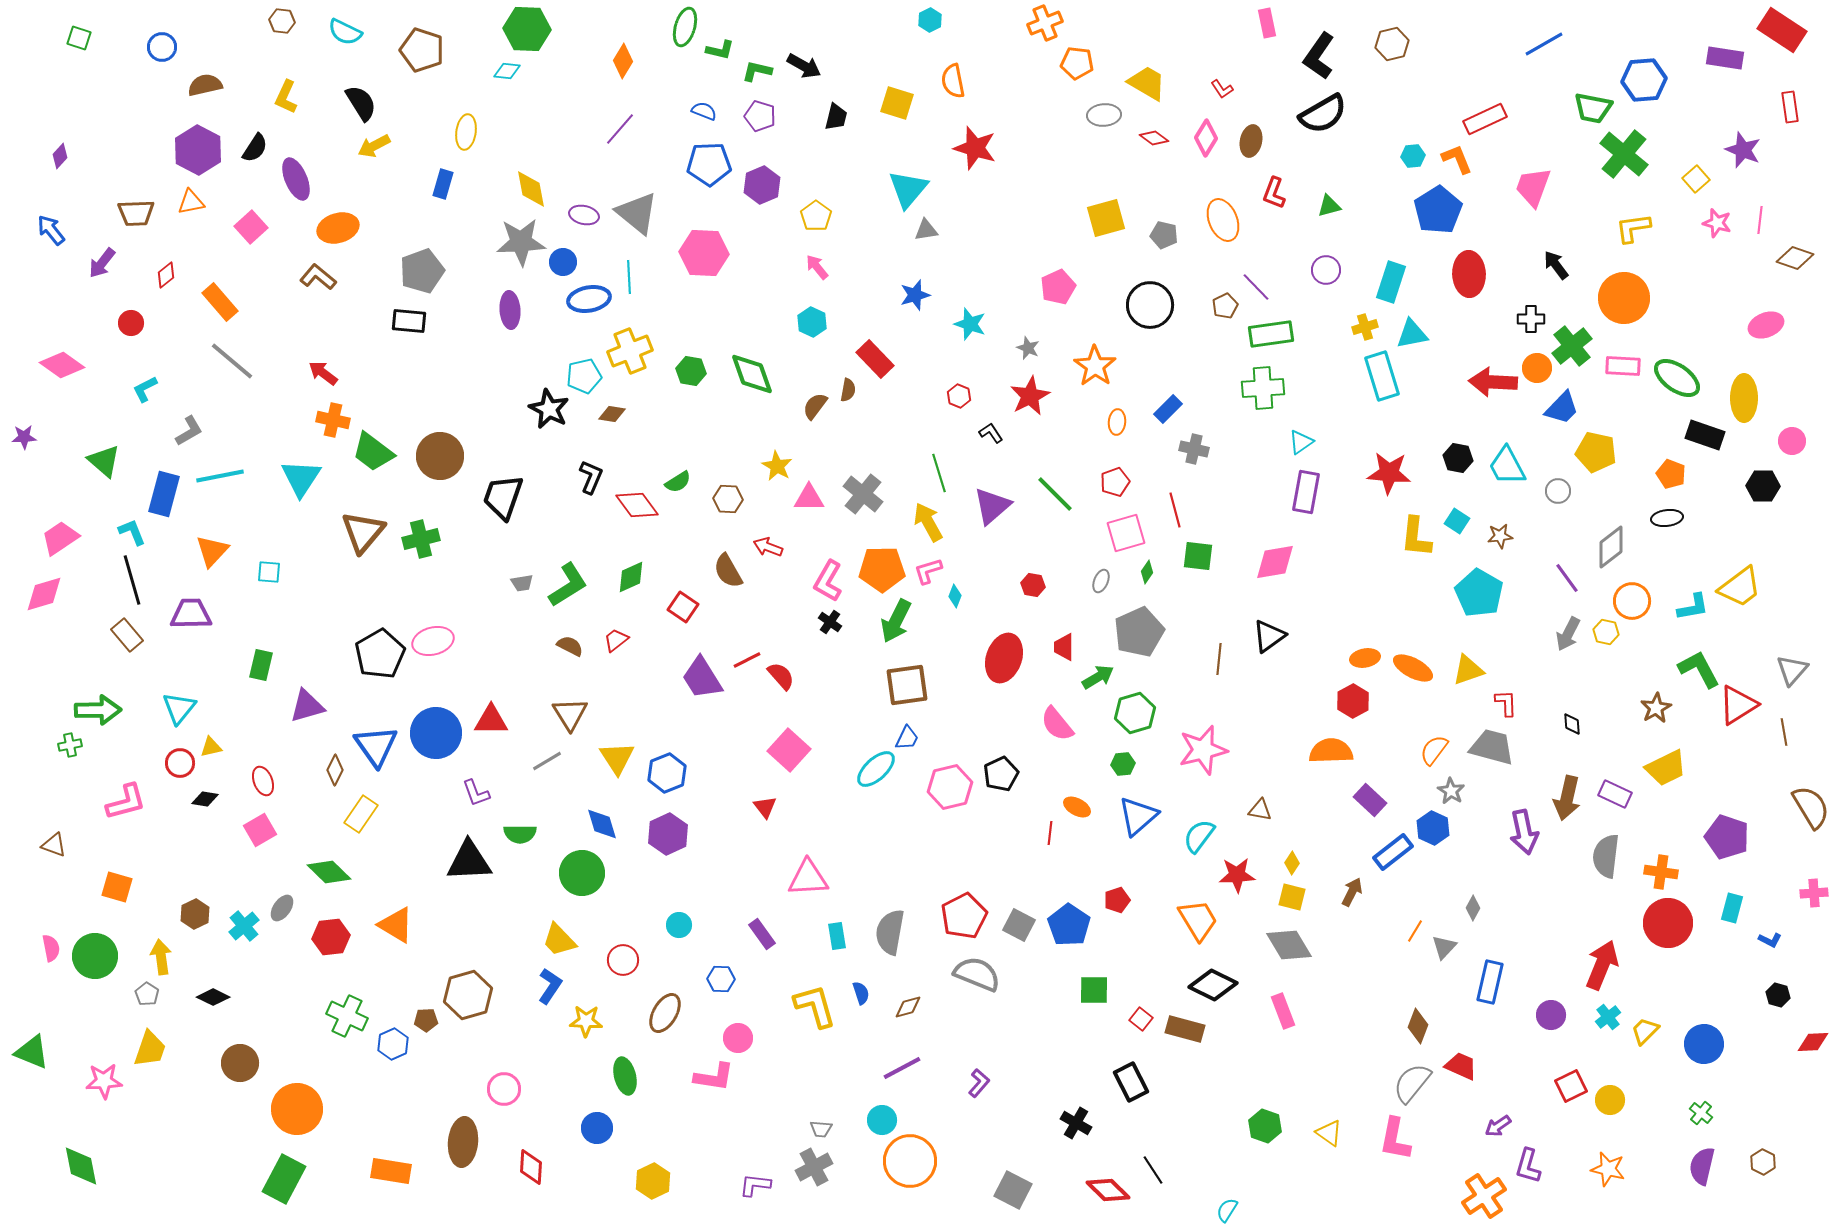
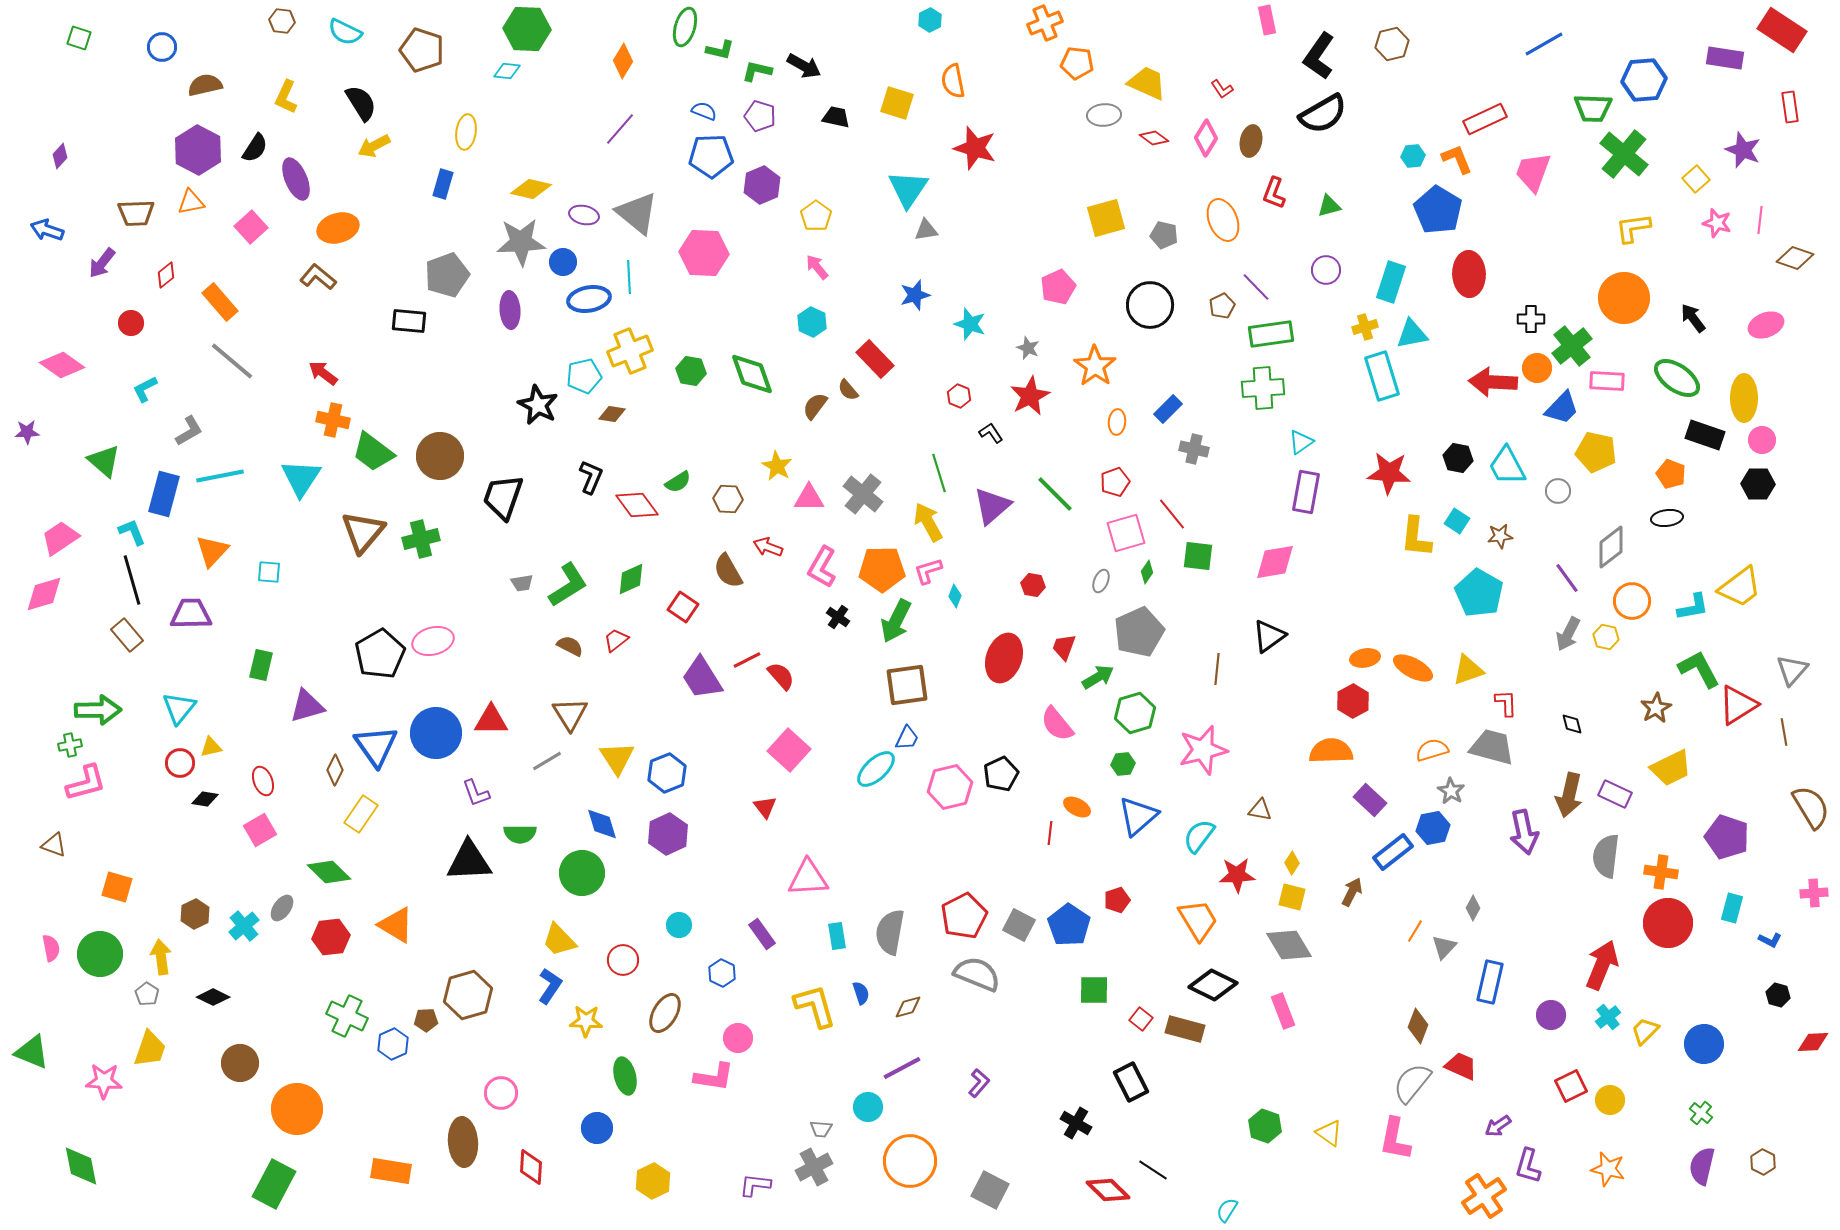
pink rectangle at (1267, 23): moved 3 px up
yellow trapezoid at (1147, 83): rotated 6 degrees counterclockwise
green trapezoid at (1593, 108): rotated 9 degrees counterclockwise
black trapezoid at (836, 117): rotated 92 degrees counterclockwise
blue pentagon at (709, 164): moved 2 px right, 8 px up
pink trapezoid at (1533, 187): moved 15 px up
yellow diamond at (531, 189): rotated 66 degrees counterclockwise
cyan triangle at (908, 189): rotated 6 degrees counterclockwise
blue pentagon at (1438, 210): rotated 9 degrees counterclockwise
blue arrow at (51, 230): moved 4 px left; rotated 32 degrees counterclockwise
black arrow at (1556, 265): moved 137 px right, 53 px down
gray pentagon at (422, 271): moved 25 px right, 4 px down
brown pentagon at (1225, 306): moved 3 px left
pink rectangle at (1623, 366): moved 16 px left, 15 px down
brown semicircle at (848, 390): rotated 130 degrees clockwise
black star at (549, 409): moved 11 px left, 4 px up
purple star at (24, 437): moved 3 px right, 5 px up
pink circle at (1792, 441): moved 30 px left, 1 px up
black hexagon at (1763, 486): moved 5 px left, 2 px up
red line at (1175, 510): moved 3 px left, 4 px down; rotated 24 degrees counterclockwise
green diamond at (631, 577): moved 2 px down
pink L-shape at (828, 581): moved 6 px left, 14 px up
black cross at (830, 622): moved 8 px right, 5 px up
yellow hexagon at (1606, 632): moved 5 px down
red trapezoid at (1064, 647): rotated 20 degrees clockwise
brown line at (1219, 659): moved 2 px left, 10 px down
black diamond at (1572, 724): rotated 10 degrees counterclockwise
orange semicircle at (1434, 750): moved 2 px left; rotated 36 degrees clockwise
yellow trapezoid at (1666, 768): moved 5 px right
brown arrow at (1567, 798): moved 2 px right, 3 px up
pink L-shape at (126, 802): moved 40 px left, 19 px up
blue hexagon at (1433, 828): rotated 24 degrees clockwise
green circle at (95, 956): moved 5 px right, 2 px up
blue hexagon at (721, 979): moved 1 px right, 6 px up; rotated 24 degrees clockwise
pink star at (104, 1081): rotated 6 degrees clockwise
pink circle at (504, 1089): moved 3 px left, 4 px down
cyan circle at (882, 1120): moved 14 px left, 13 px up
brown ellipse at (463, 1142): rotated 9 degrees counterclockwise
black line at (1153, 1170): rotated 24 degrees counterclockwise
green rectangle at (284, 1179): moved 10 px left, 5 px down
gray square at (1013, 1190): moved 23 px left
